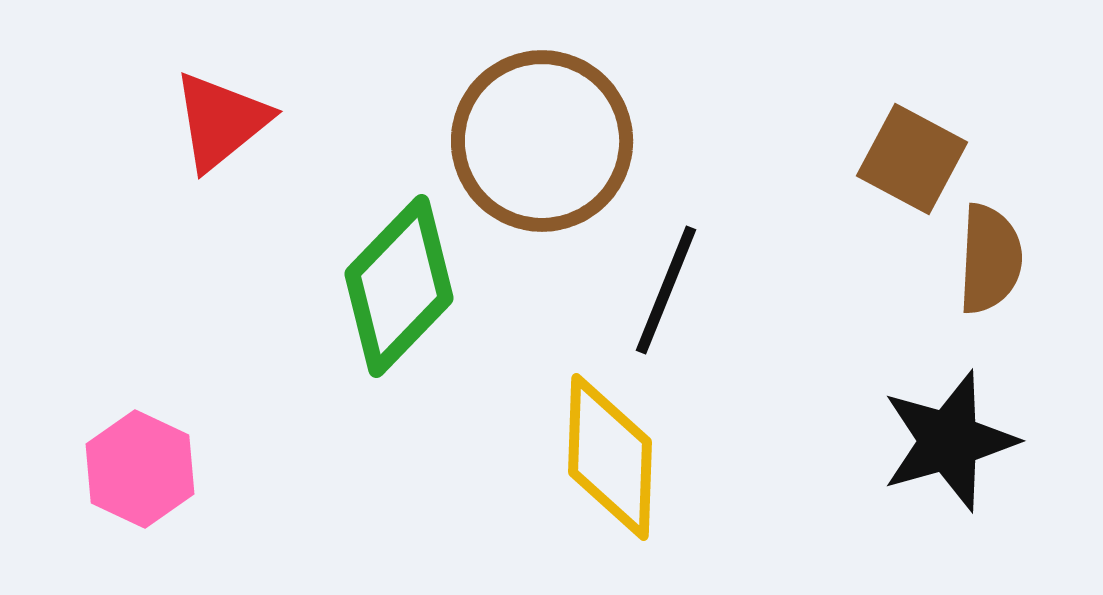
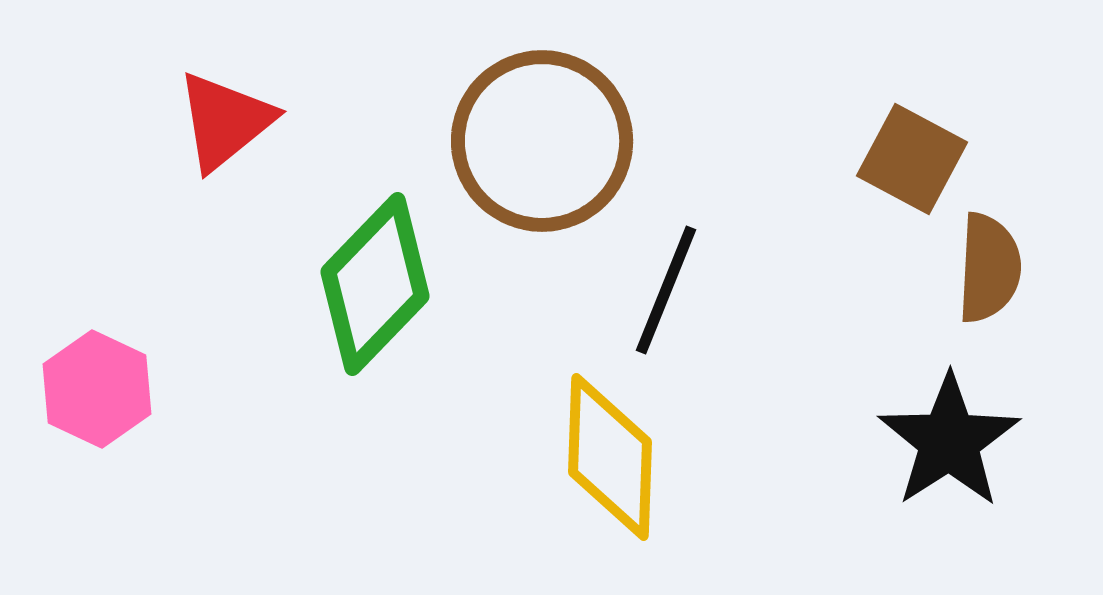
red triangle: moved 4 px right
brown semicircle: moved 1 px left, 9 px down
green diamond: moved 24 px left, 2 px up
black star: rotated 17 degrees counterclockwise
pink hexagon: moved 43 px left, 80 px up
